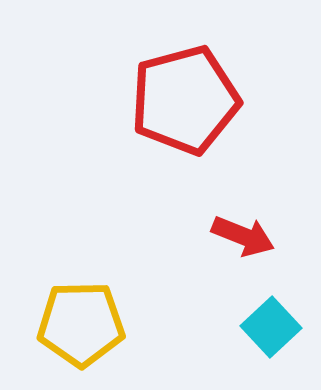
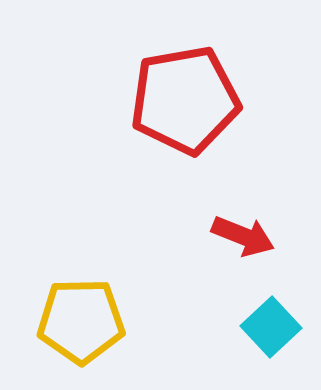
red pentagon: rotated 5 degrees clockwise
yellow pentagon: moved 3 px up
